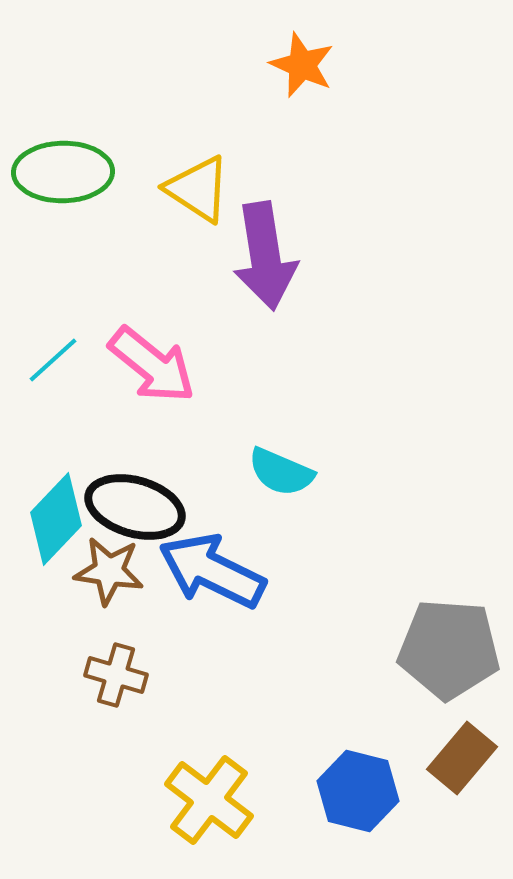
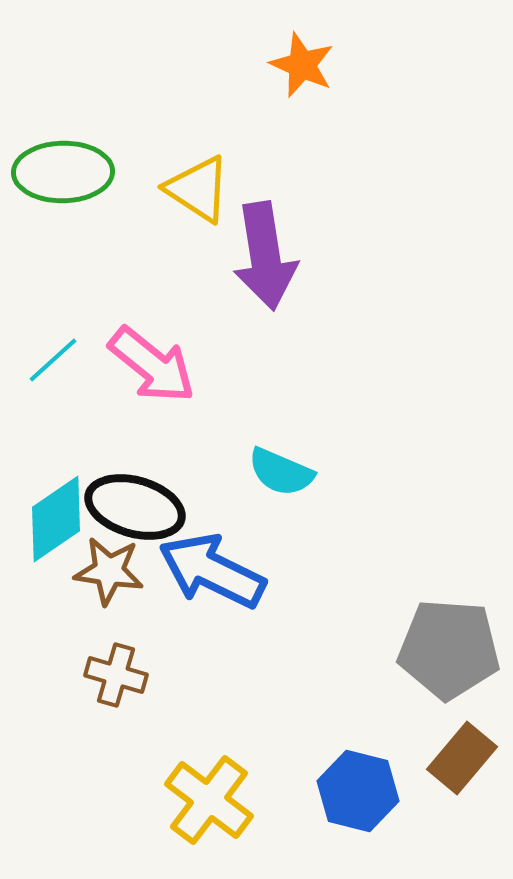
cyan diamond: rotated 12 degrees clockwise
